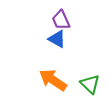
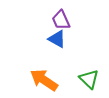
orange arrow: moved 9 px left
green triangle: moved 1 px left, 5 px up
